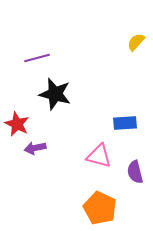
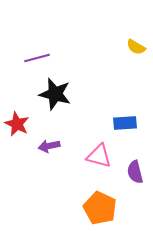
yellow semicircle: moved 5 px down; rotated 102 degrees counterclockwise
purple arrow: moved 14 px right, 2 px up
